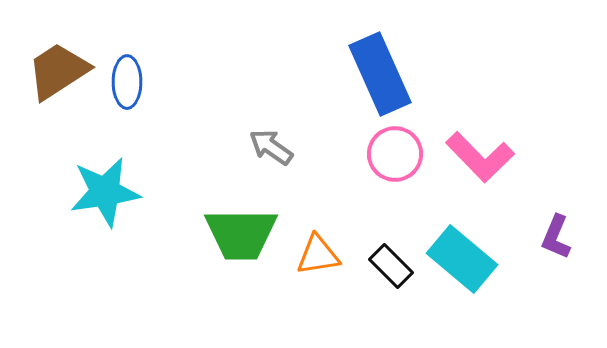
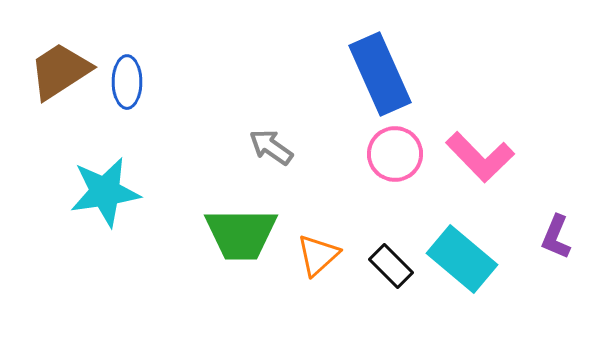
brown trapezoid: moved 2 px right
orange triangle: rotated 33 degrees counterclockwise
